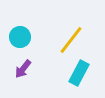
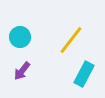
purple arrow: moved 1 px left, 2 px down
cyan rectangle: moved 5 px right, 1 px down
